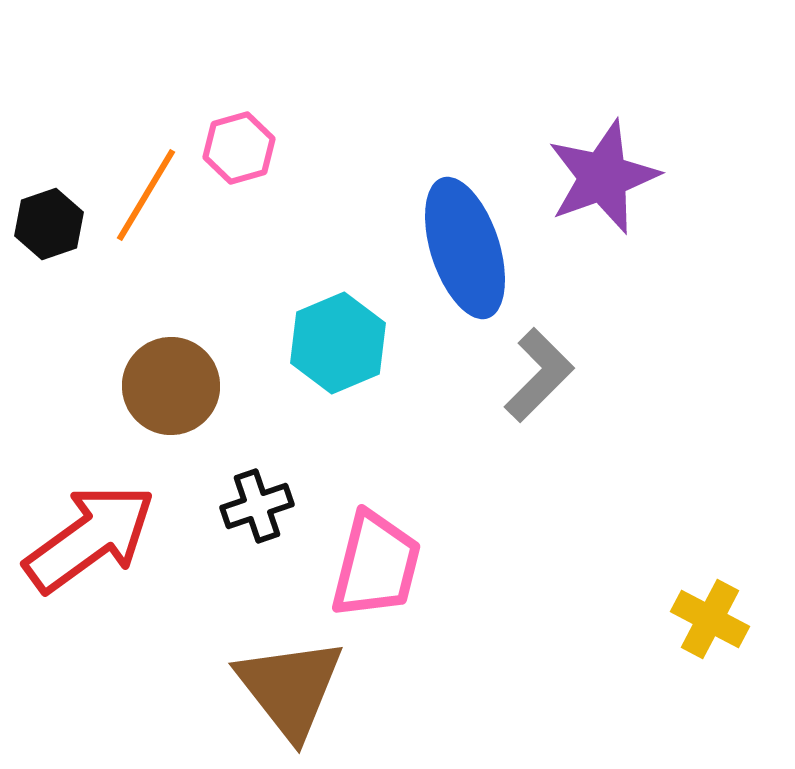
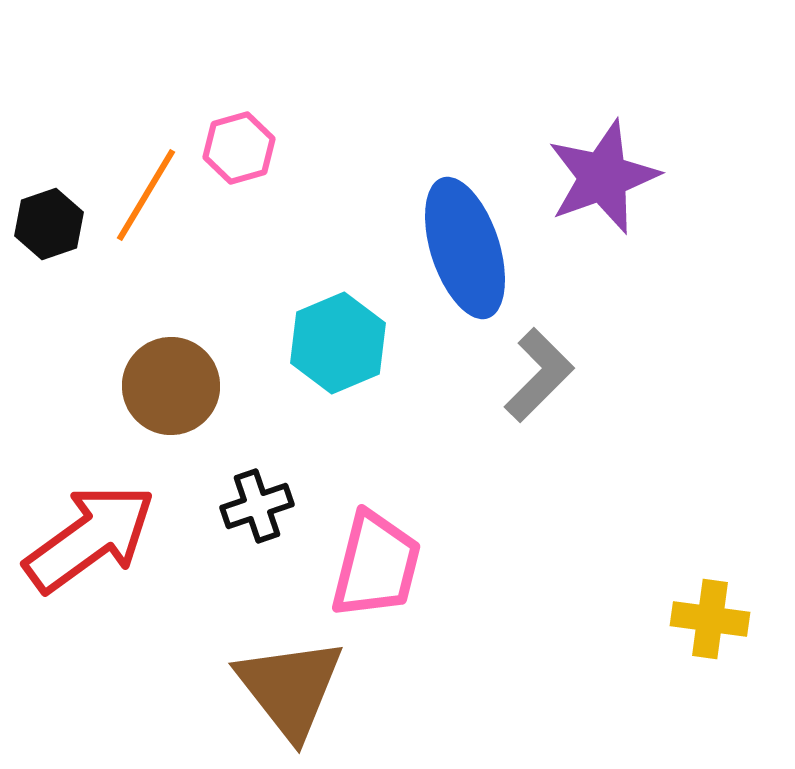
yellow cross: rotated 20 degrees counterclockwise
